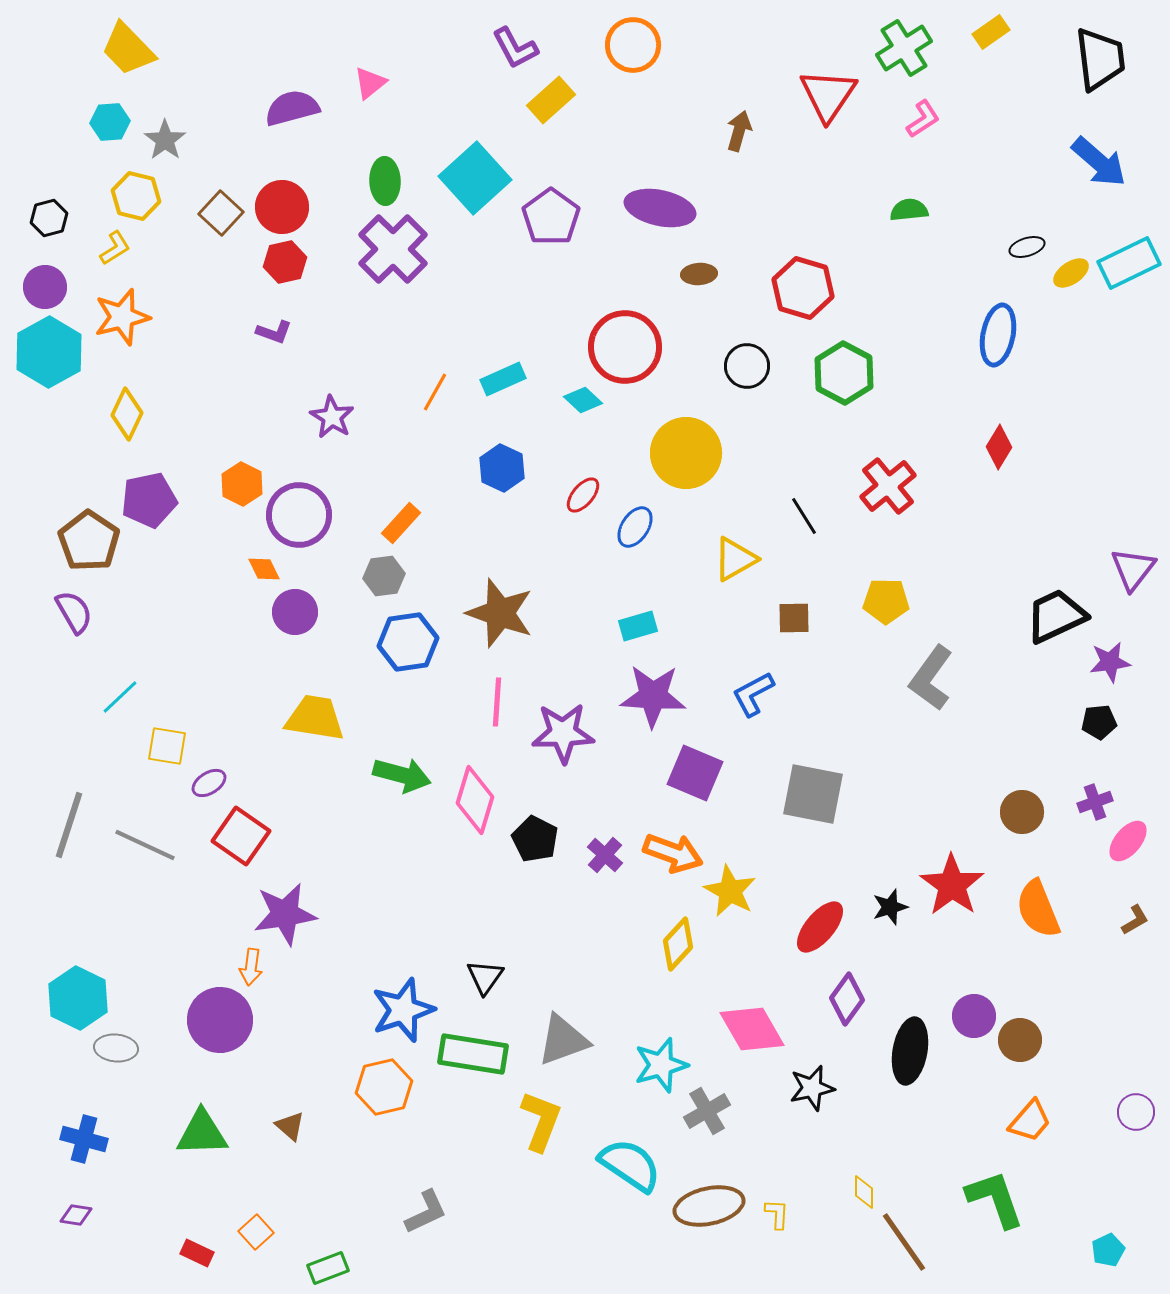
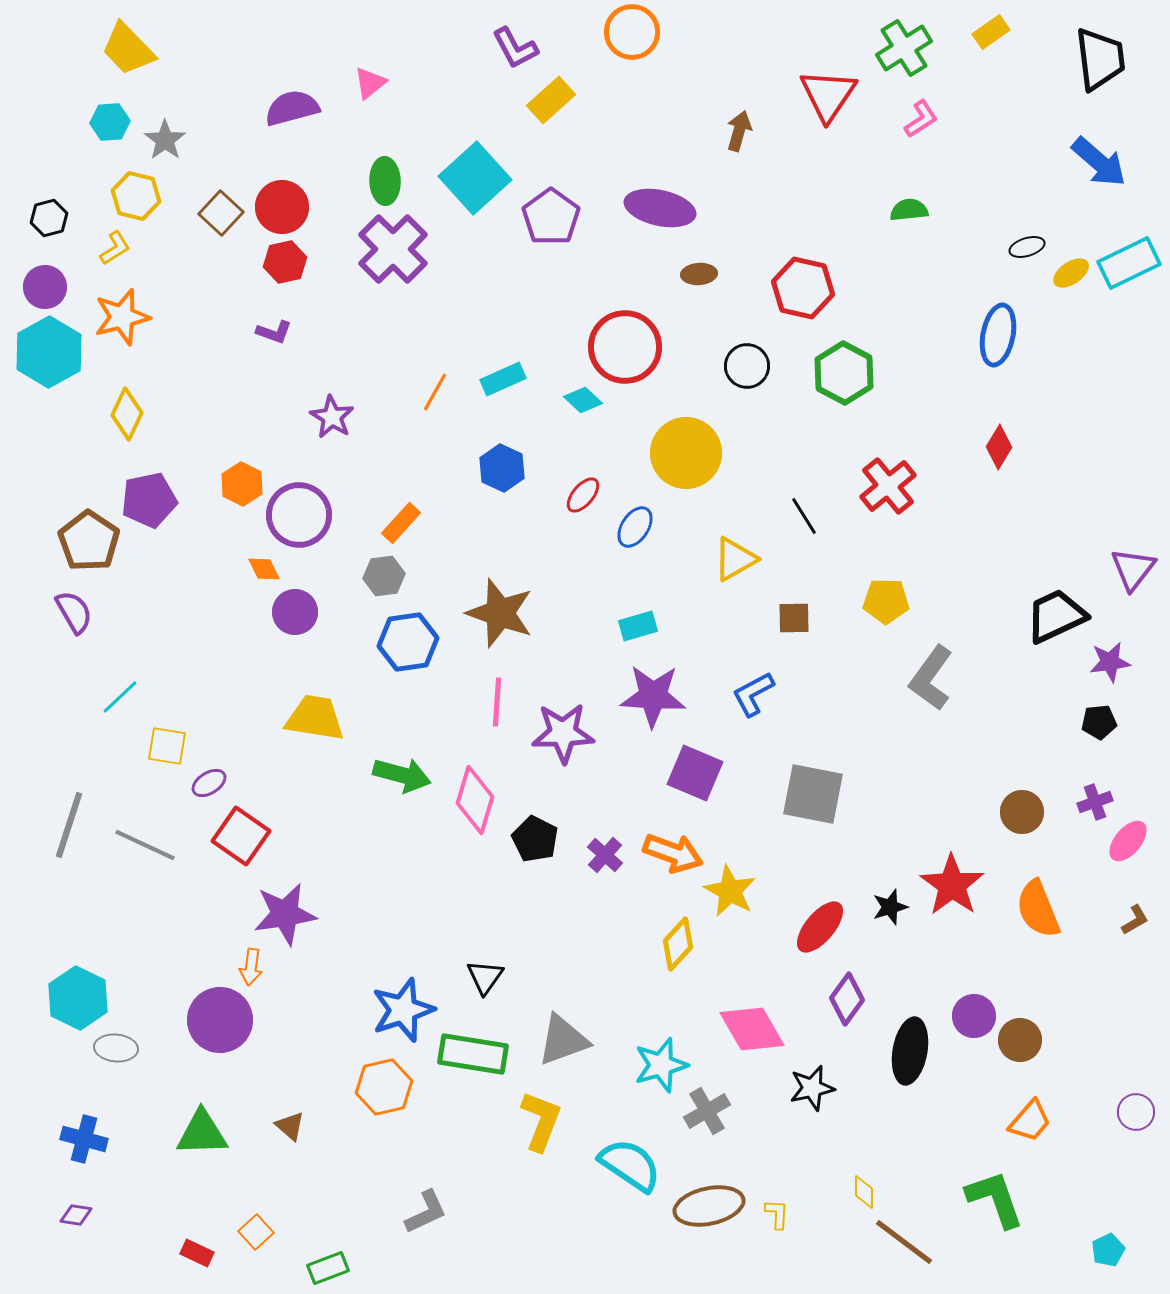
orange circle at (633, 45): moved 1 px left, 13 px up
pink L-shape at (923, 119): moved 2 px left
red hexagon at (803, 288): rotated 4 degrees counterclockwise
brown line at (904, 1242): rotated 18 degrees counterclockwise
